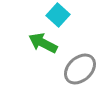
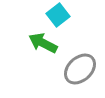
cyan square: rotated 10 degrees clockwise
